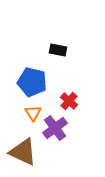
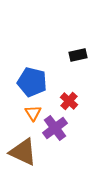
black rectangle: moved 20 px right, 5 px down; rotated 24 degrees counterclockwise
